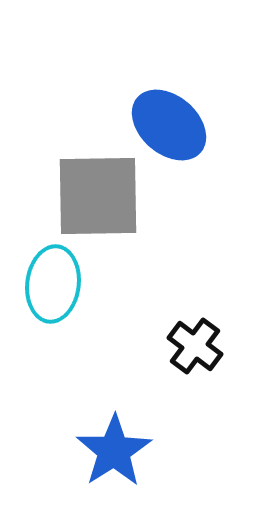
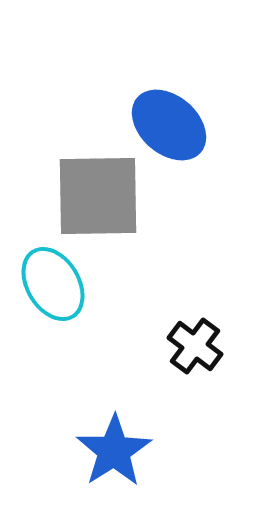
cyan ellipse: rotated 38 degrees counterclockwise
